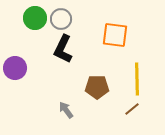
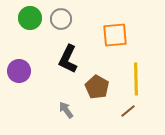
green circle: moved 5 px left
orange square: rotated 12 degrees counterclockwise
black L-shape: moved 5 px right, 10 px down
purple circle: moved 4 px right, 3 px down
yellow line: moved 1 px left
brown pentagon: rotated 30 degrees clockwise
brown line: moved 4 px left, 2 px down
